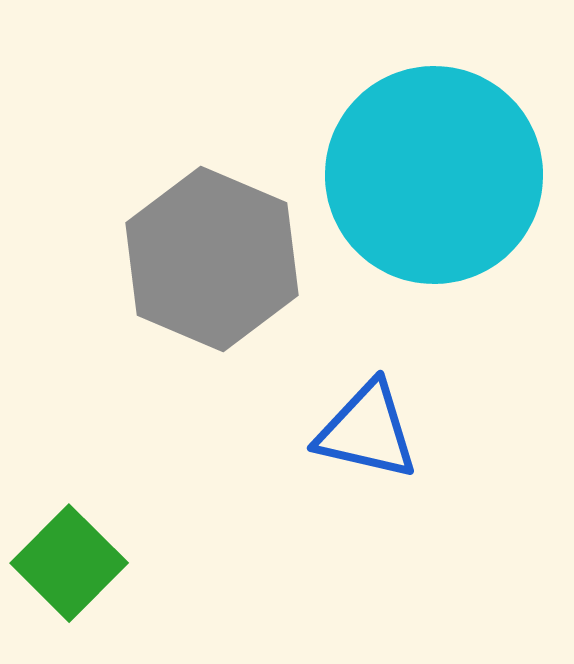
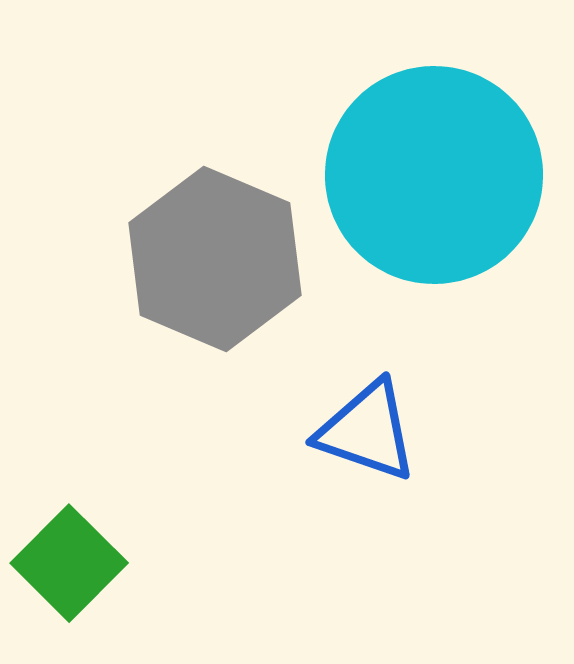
gray hexagon: moved 3 px right
blue triangle: rotated 6 degrees clockwise
